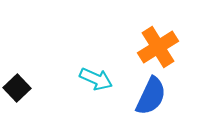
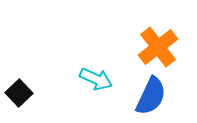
orange cross: rotated 6 degrees counterclockwise
black square: moved 2 px right, 5 px down
